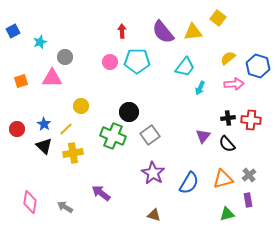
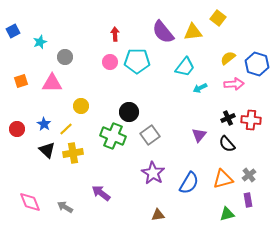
red arrow: moved 7 px left, 3 px down
blue hexagon: moved 1 px left, 2 px up
pink triangle: moved 5 px down
cyan arrow: rotated 40 degrees clockwise
black cross: rotated 16 degrees counterclockwise
purple triangle: moved 4 px left, 1 px up
black triangle: moved 3 px right, 4 px down
pink diamond: rotated 30 degrees counterclockwise
brown triangle: moved 4 px right; rotated 24 degrees counterclockwise
